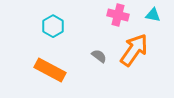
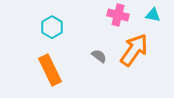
cyan hexagon: moved 1 px left, 1 px down
orange rectangle: rotated 36 degrees clockwise
